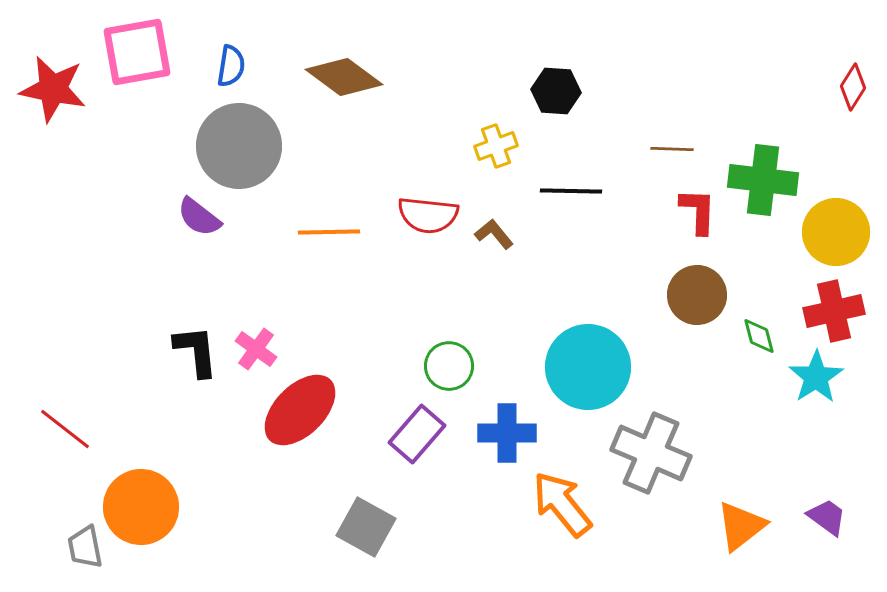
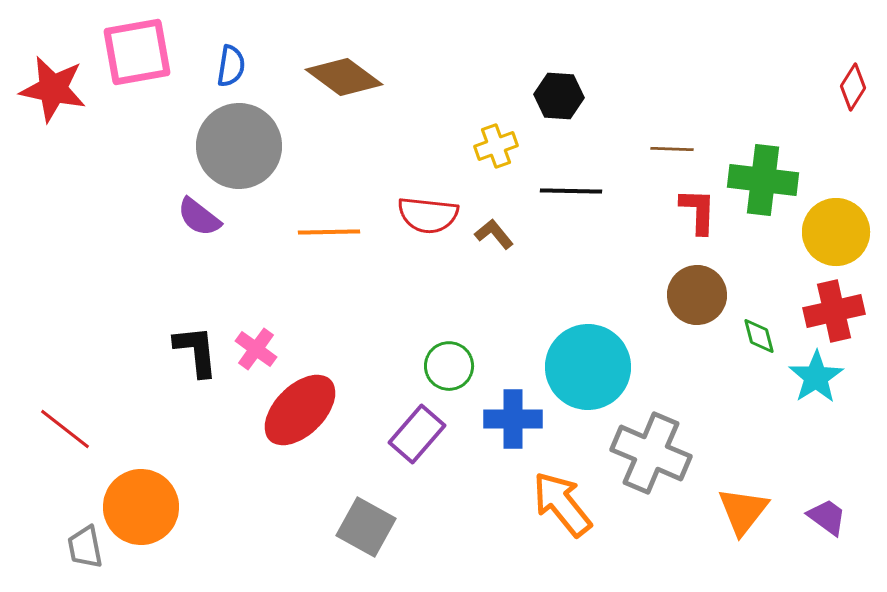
black hexagon: moved 3 px right, 5 px down
blue cross: moved 6 px right, 14 px up
orange triangle: moved 2 px right, 15 px up; rotated 14 degrees counterclockwise
